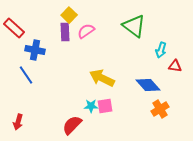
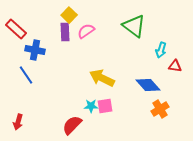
red rectangle: moved 2 px right, 1 px down
